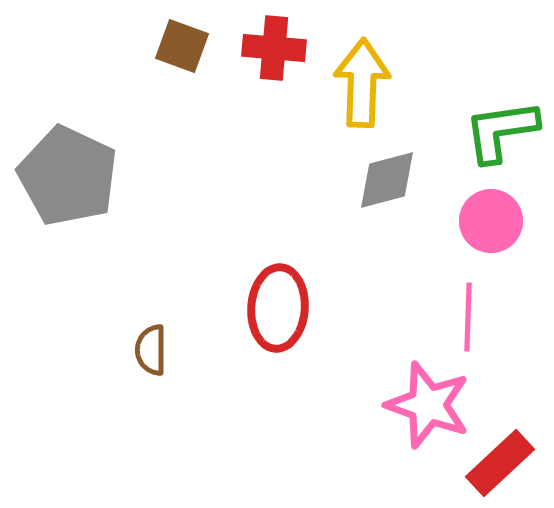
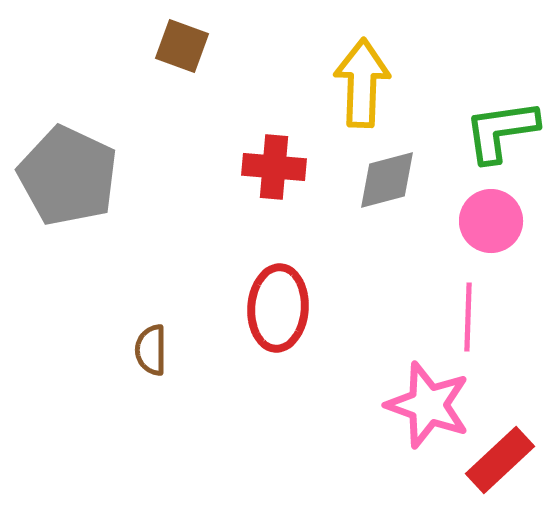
red cross: moved 119 px down
red rectangle: moved 3 px up
